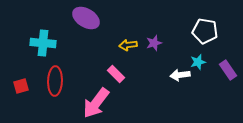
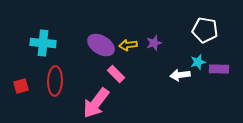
purple ellipse: moved 15 px right, 27 px down
white pentagon: moved 1 px up
purple rectangle: moved 9 px left, 1 px up; rotated 54 degrees counterclockwise
